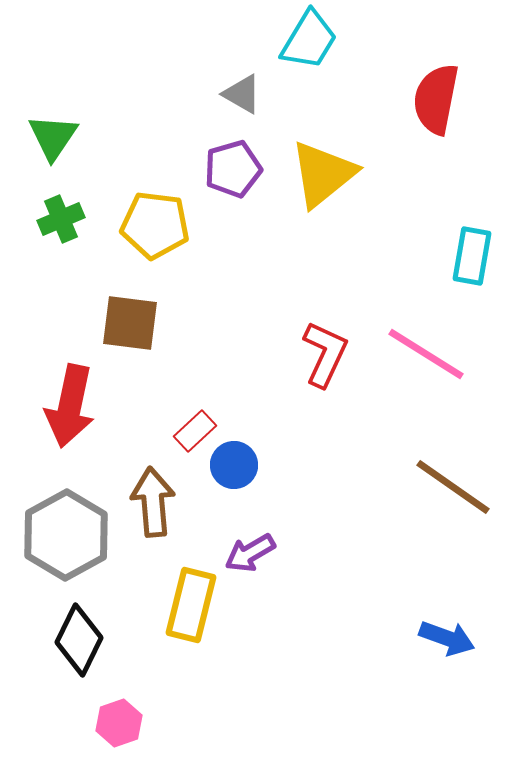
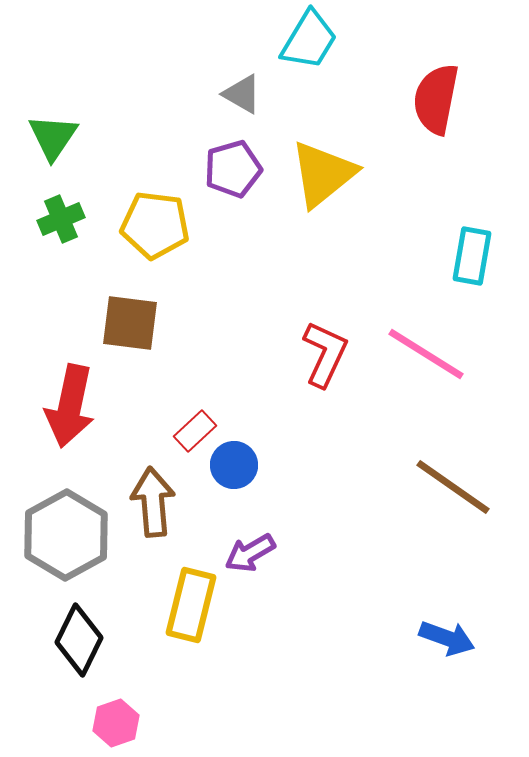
pink hexagon: moved 3 px left
